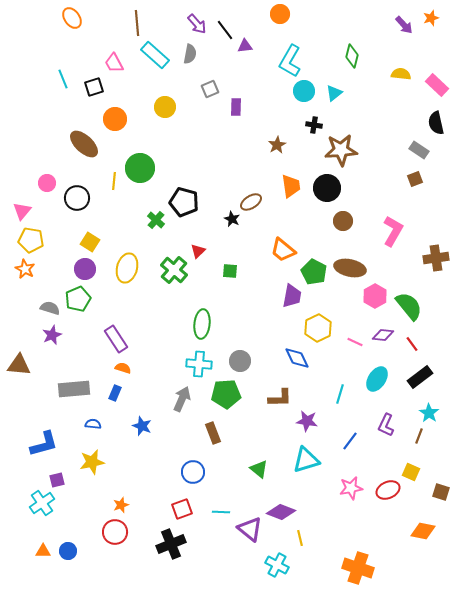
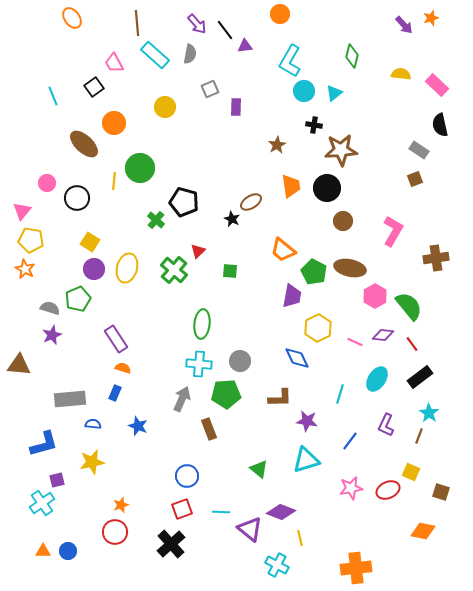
cyan line at (63, 79): moved 10 px left, 17 px down
black square at (94, 87): rotated 18 degrees counterclockwise
orange circle at (115, 119): moved 1 px left, 4 px down
black semicircle at (436, 123): moved 4 px right, 2 px down
purple circle at (85, 269): moved 9 px right
gray rectangle at (74, 389): moved 4 px left, 10 px down
blue star at (142, 426): moved 4 px left
brown rectangle at (213, 433): moved 4 px left, 4 px up
blue circle at (193, 472): moved 6 px left, 4 px down
black cross at (171, 544): rotated 20 degrees counterclockwise
orange cross at (358, 568): moved 2 px left; rotated 24 degrees counterclockwise
